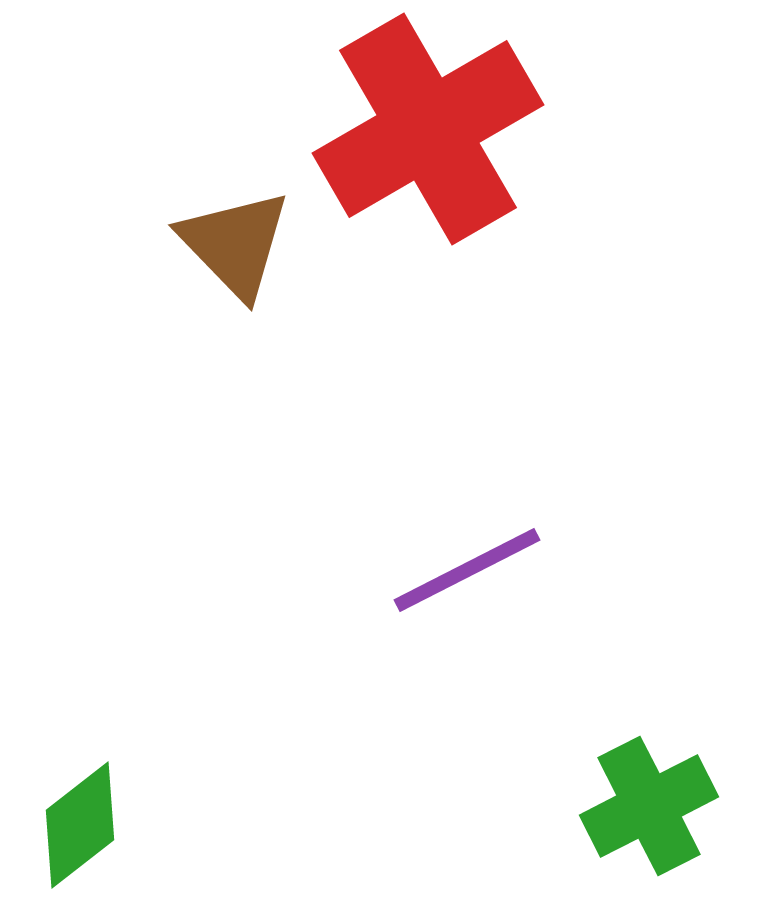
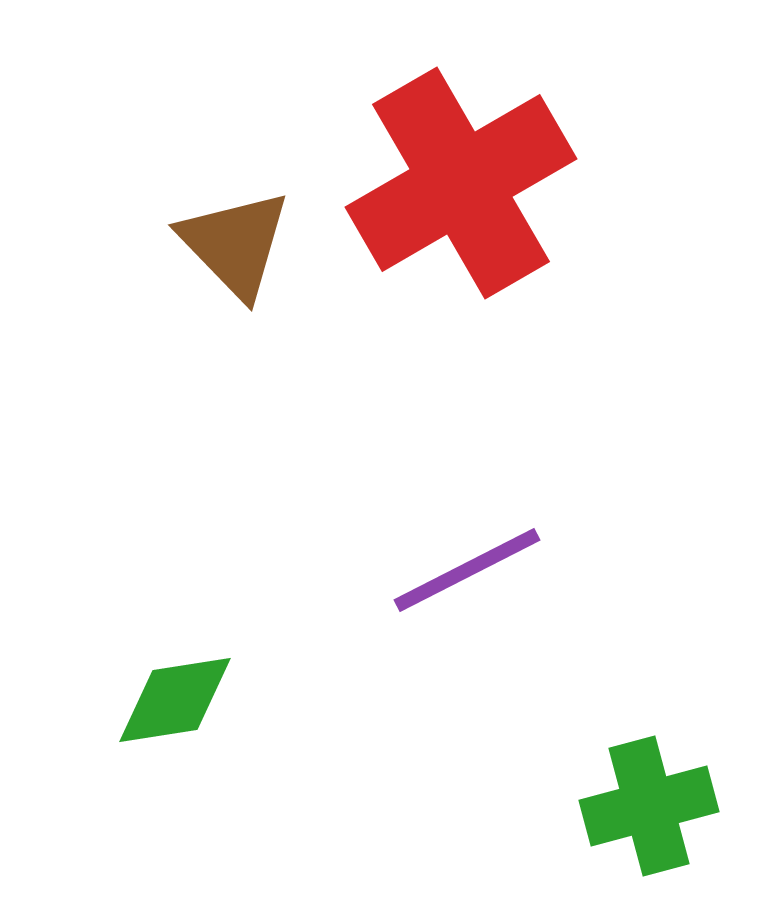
red cross: moved 33 px right, 54 px down
green cross: rotated 12 degrees clockwise
green diamond: moved 95 px right, 125 px up; rotated 29 degrees clockwise
